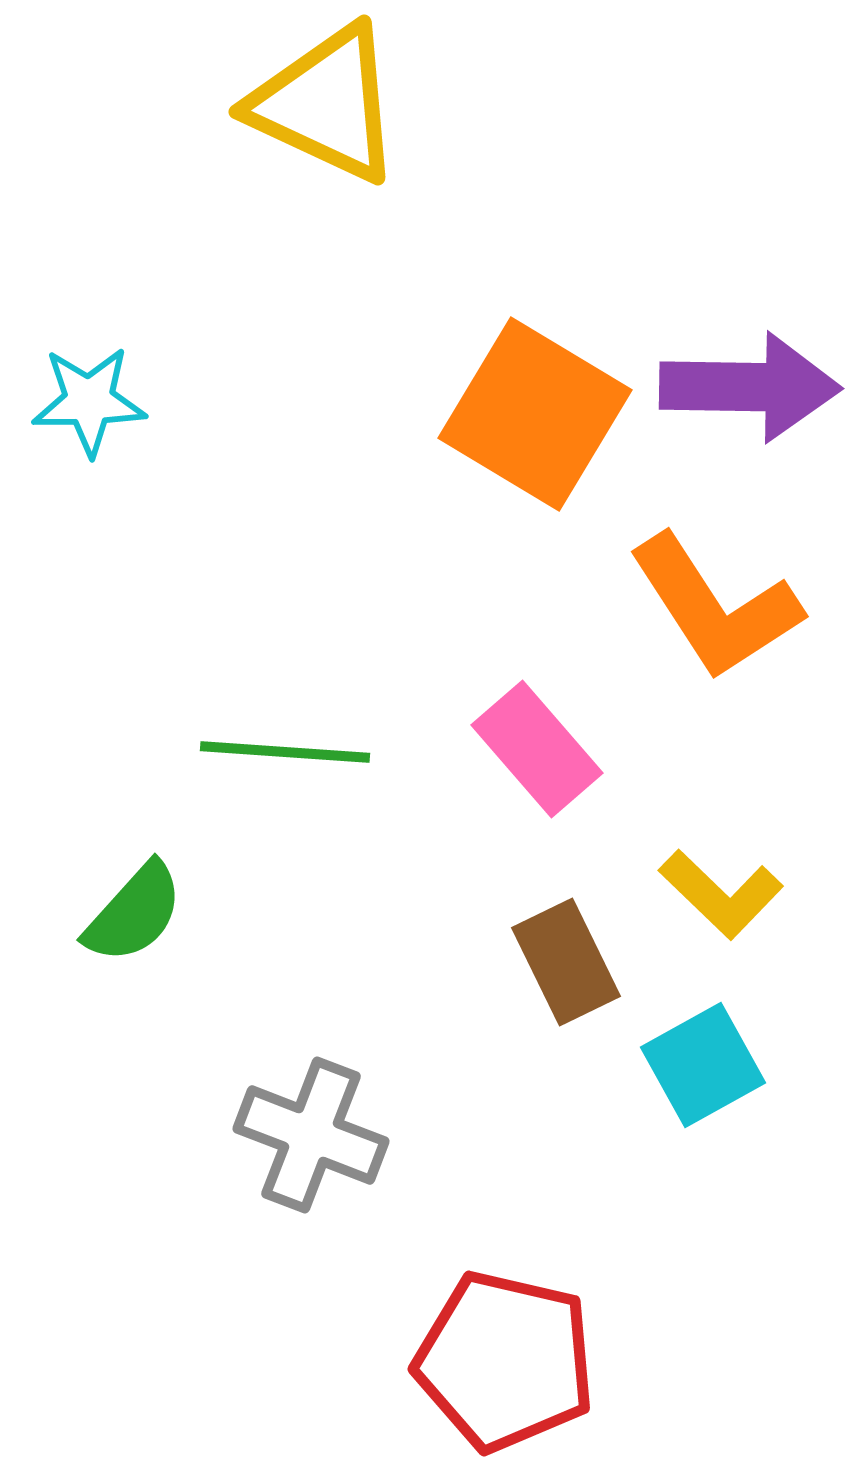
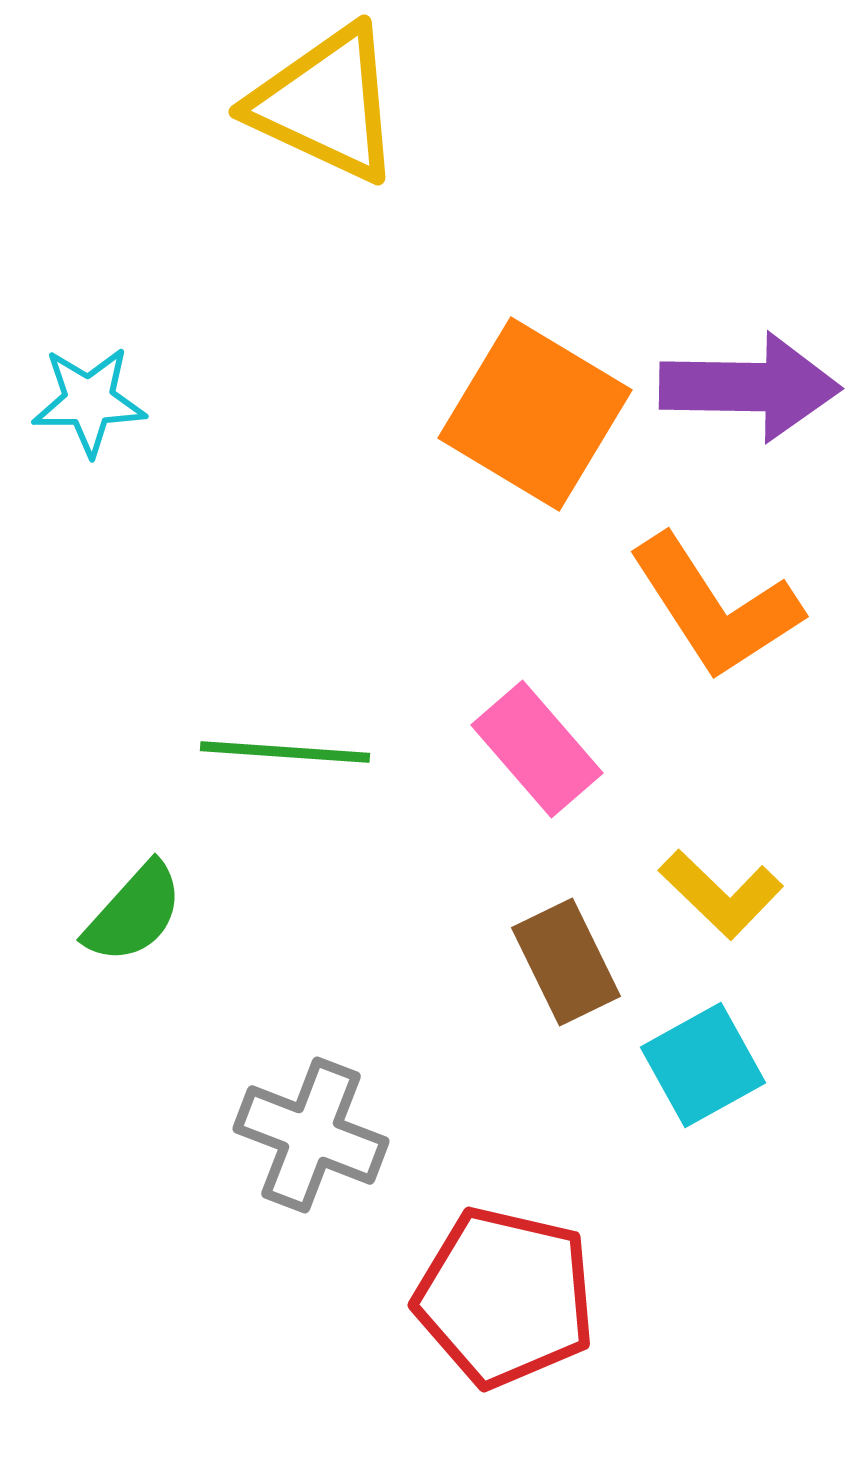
red pentagon: moved 64 px up
